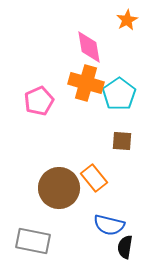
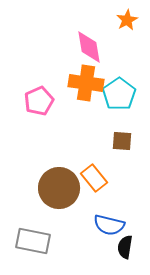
orange cross: rotated 8 degrees counterclockwise
